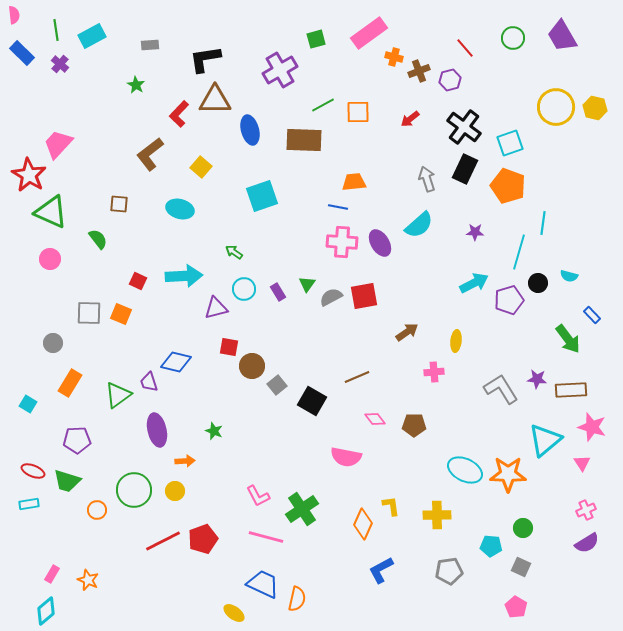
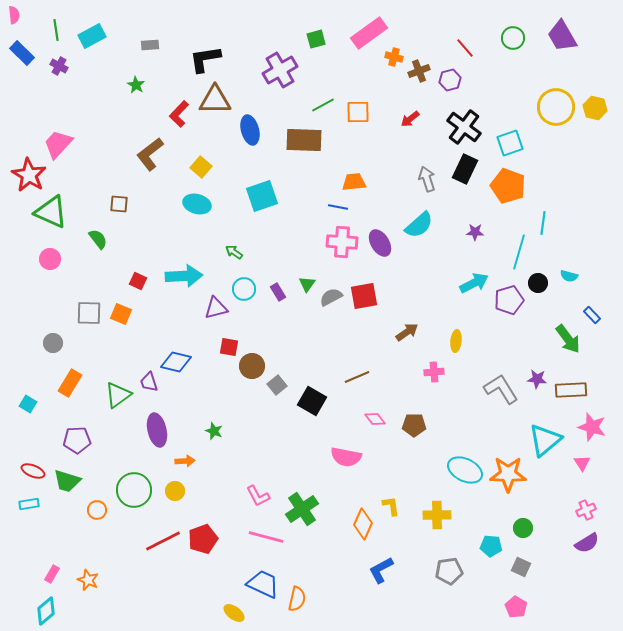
purple cross at (60, 64): moved 1 px left, 2 px down; rotated 12 degrees counterclockwise
cyan ellipse at (180, 209): moved 17 px right, 5 px up
